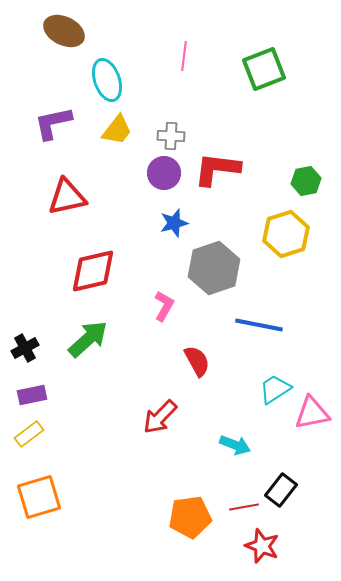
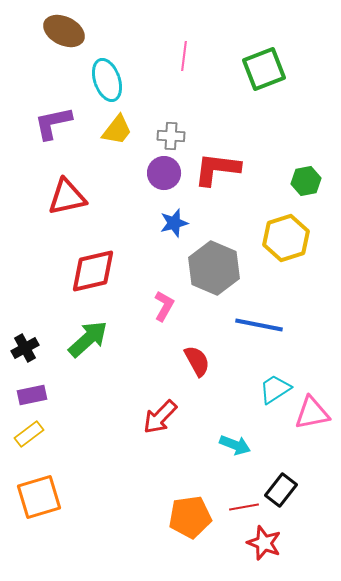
yellow hexagon: moved 4 px down
gray hexagon: rotated 18 degrees counterclockwise
red star: moved 2 px right, 3 px up
